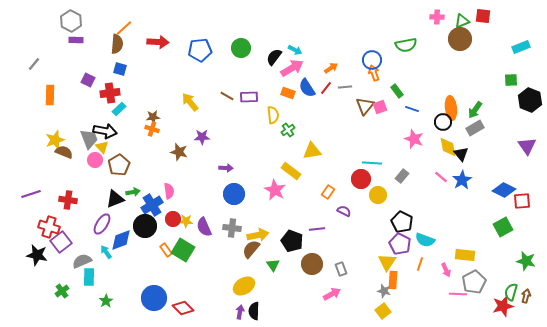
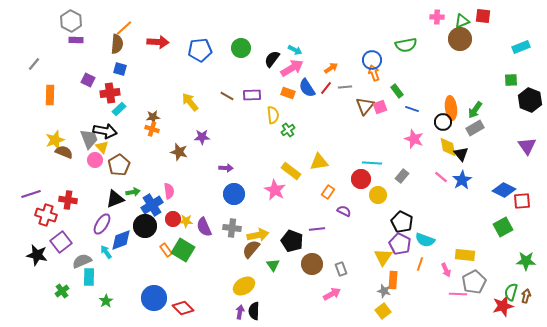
black semicircle at (274, 57): moved 2 px left, 2 px down
purple rectangle at (249, 97): moved 3 px right, 2 px up
yellow triangle at (312, 151): moved 7 px right, 11 px down
red cross at (49, 227): moved 3 px left, 12 px up
green star at (526, 261): rotated 12 degrees counterclockwise
yellow triangle at (387, 262): moved 4 px left, 5 px up
